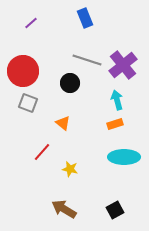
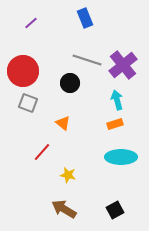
cyan ellipse: moved 3 px left
yellow star: moved 2 px left, 6 px down
